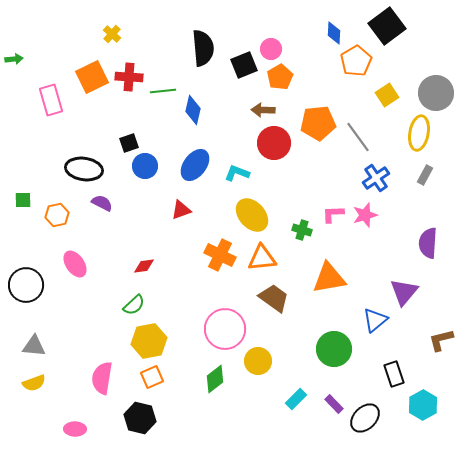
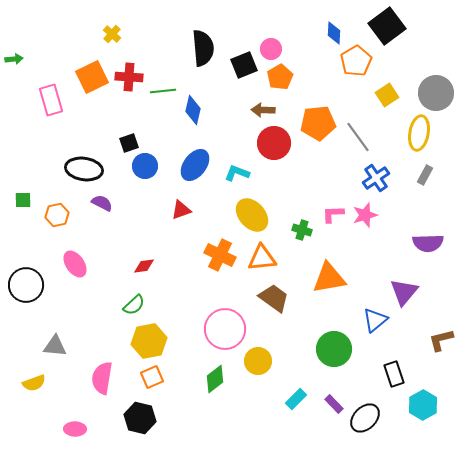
purple semicircle at (428, 243): rotated 96 degrees counterclockwise
gray triangle at (34, 346): moved 21 px right
